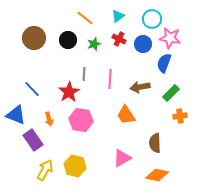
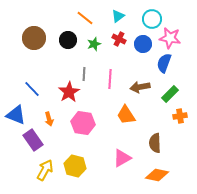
green rectangle: moved 1 px left, 1 px down
pink hexagon: moved 2 px right, 3 px down
